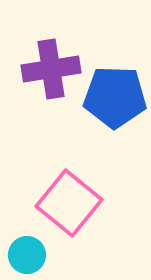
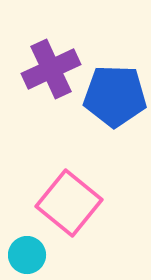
purple cross: rotated 16 degrees counterclockwise
blue pentagon: moved 1 px up
